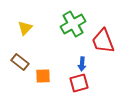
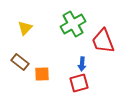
orange square: moved 1 px left, 2 px up
